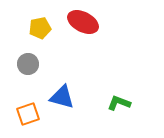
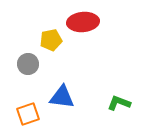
red ellipse: rotated 32 degrees counterclockwise
yellow pentagon: moved 11 px right, 12 px down
blue triangle: rotated 8 degrees counterclockwise
